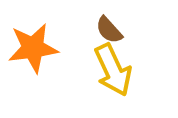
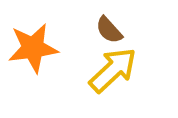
yellow arrow: rotated 108 degrees counterclockwise
